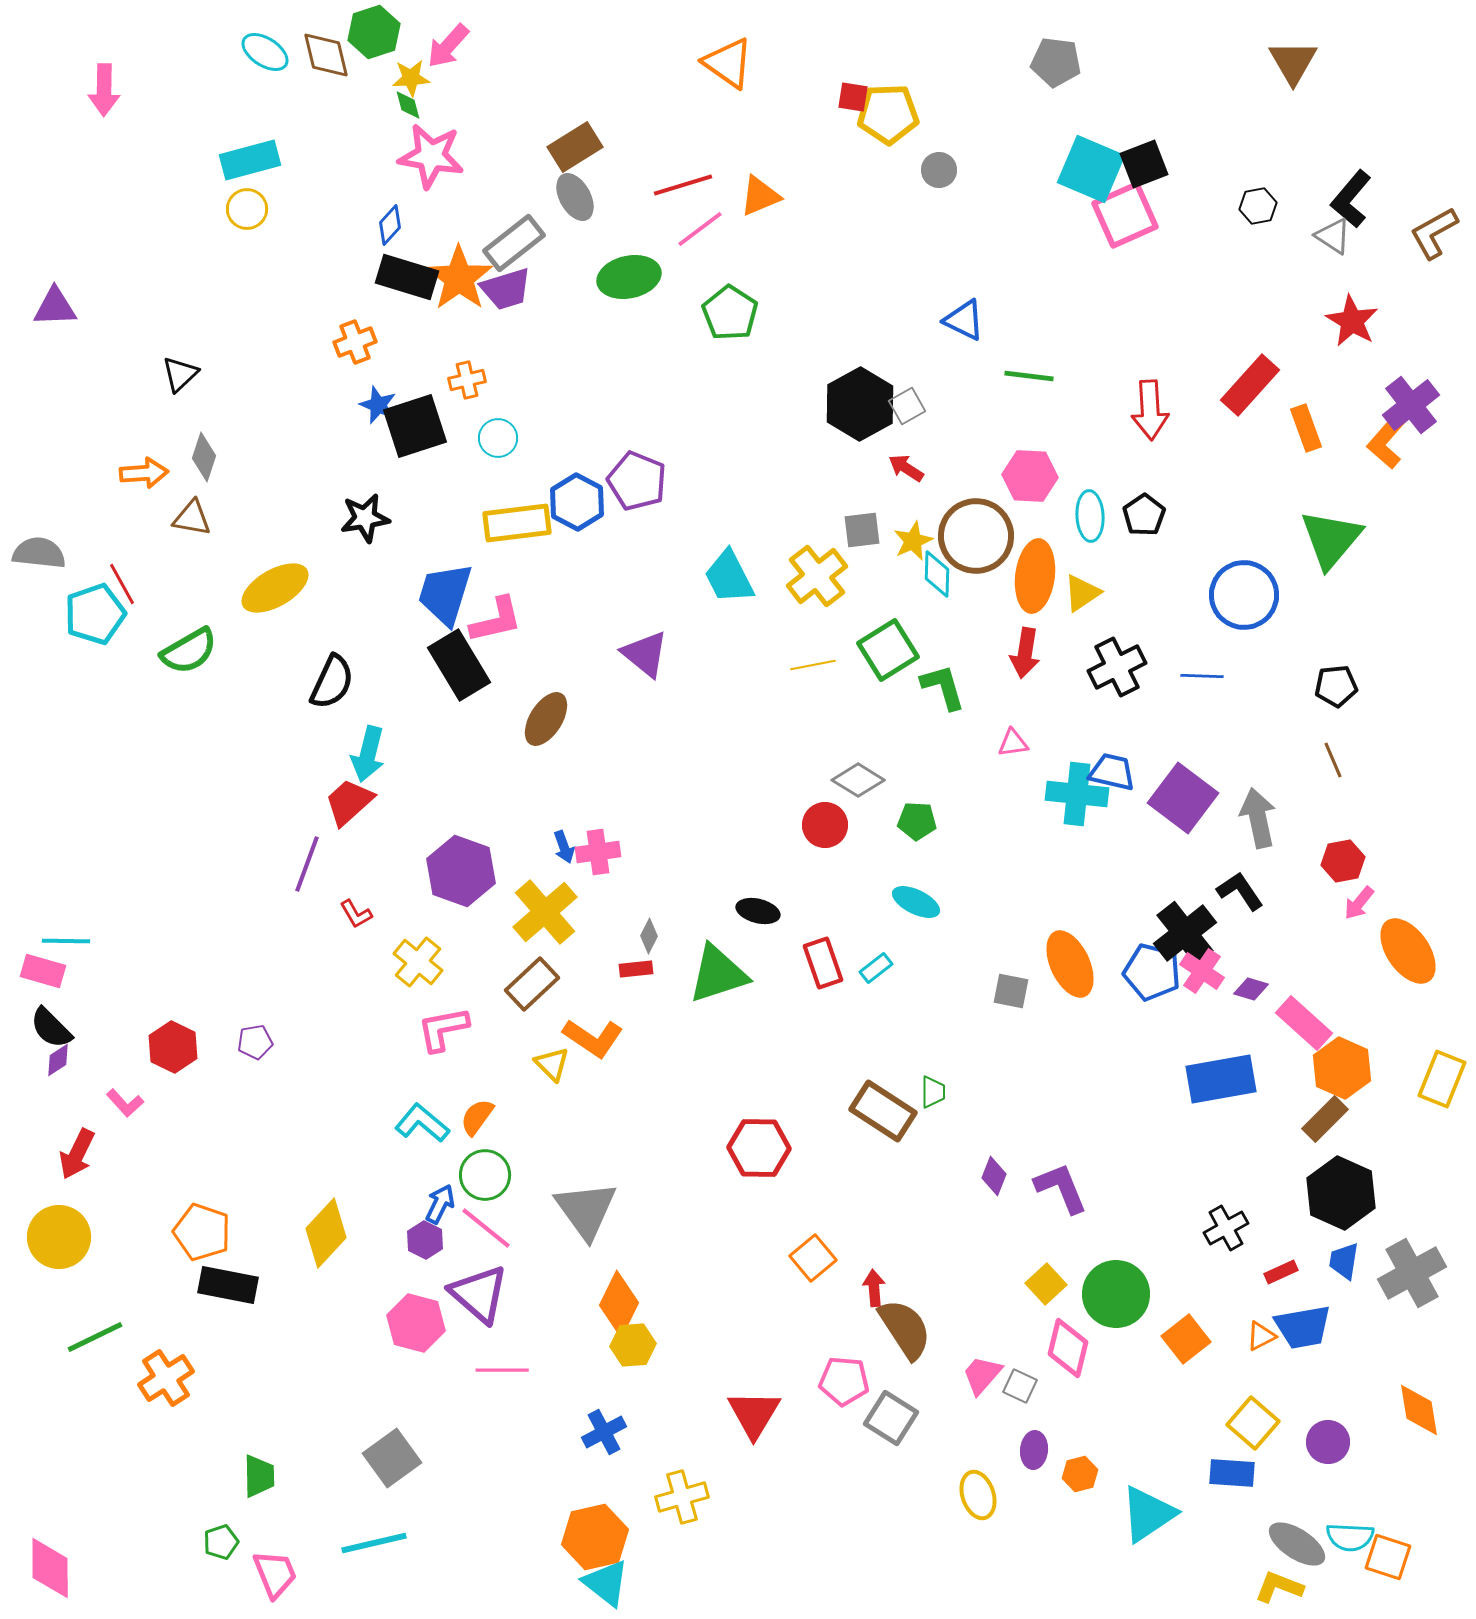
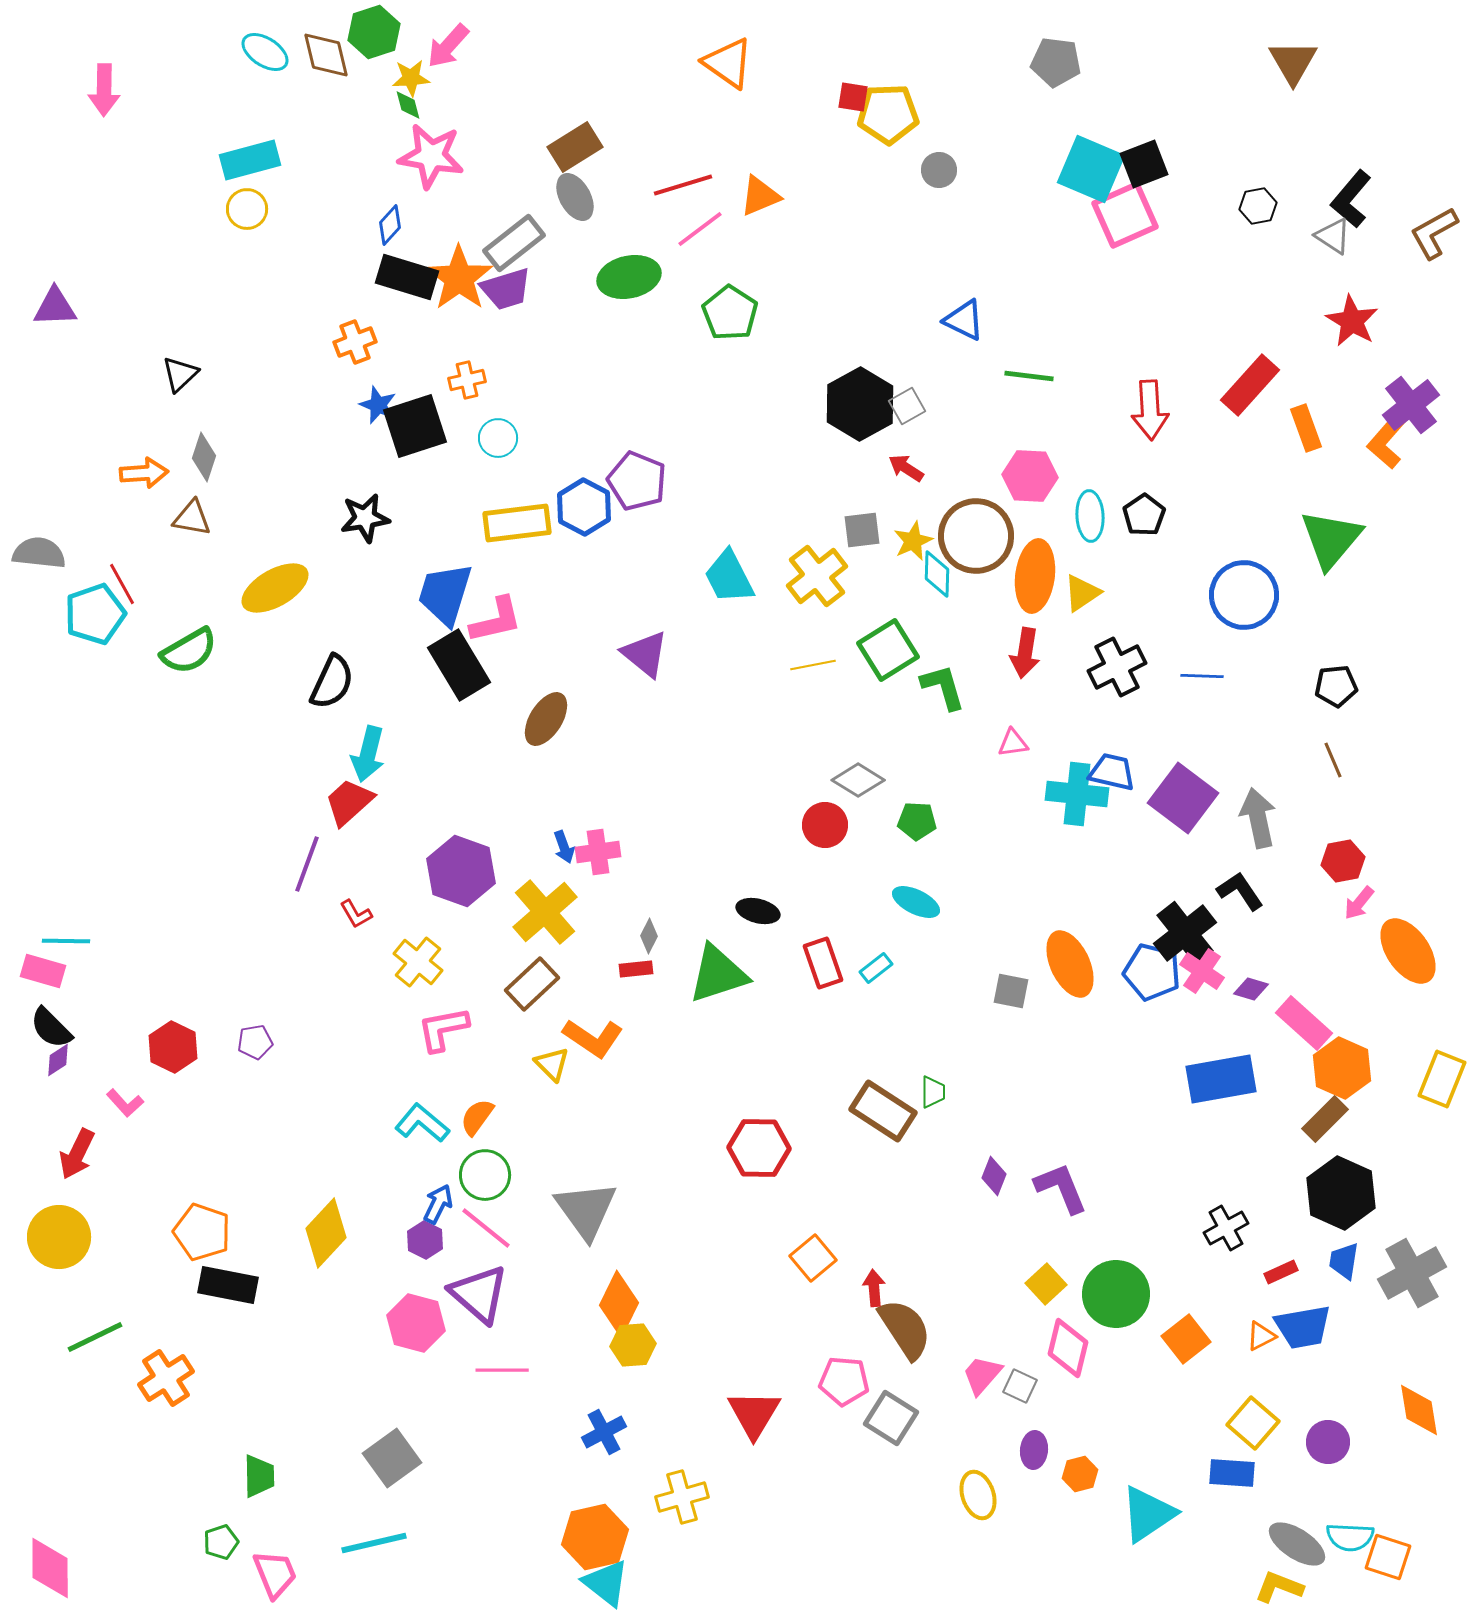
blue hexagon at (577, 502): moved 7 px right, 5 px down
blue arrow at (440, 1204): moved 2 px left
